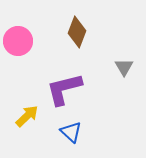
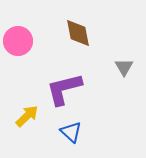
brown diamond: moved 1 px right, 1 px down; rotated 32 degrees counterclockwise
